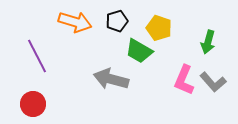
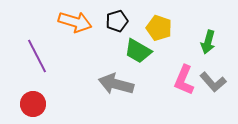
green trapezoid: moved 1 px left
gray arrow: moved 5 px right, 5 px down
